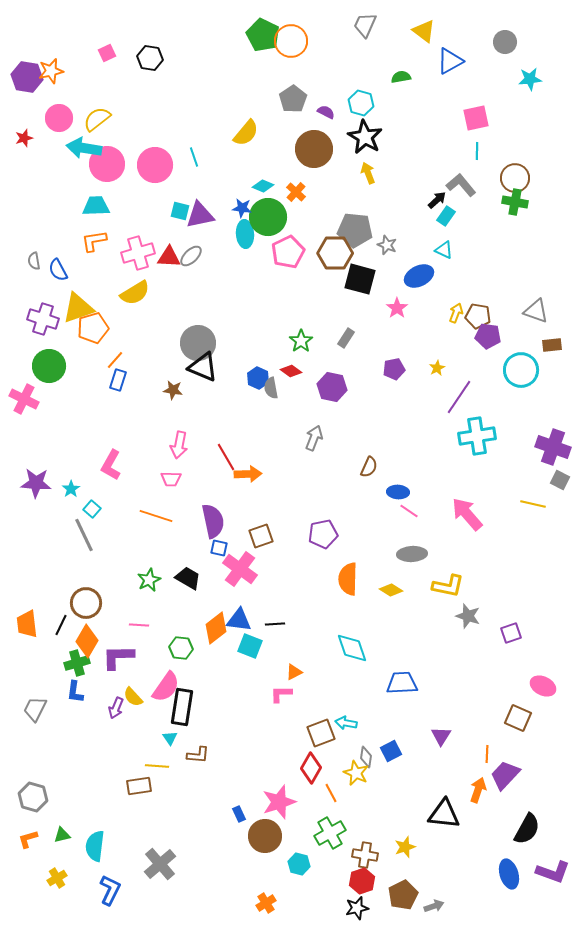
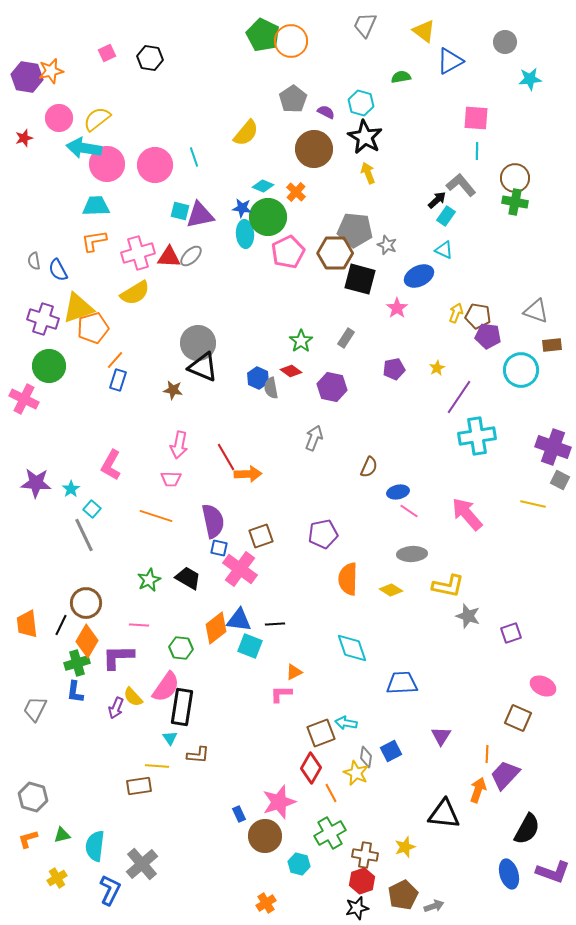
pink square at (476, 118): rotated 16 degrees clockwise
blue ellipse at (398, 492): rotated 15 degrees counterclockwise
gray cross at (160, 864): moved 18 px left
